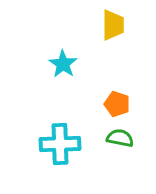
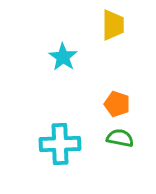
cyan star: moved 7 px up
